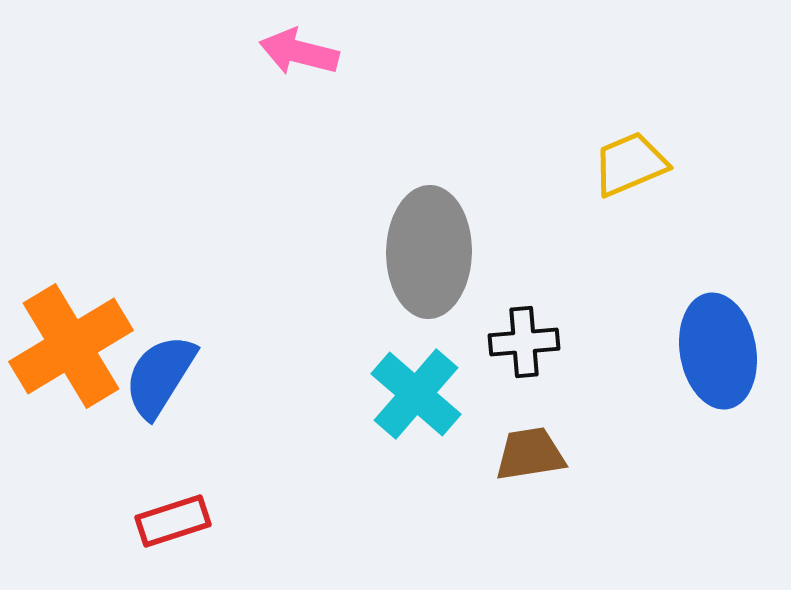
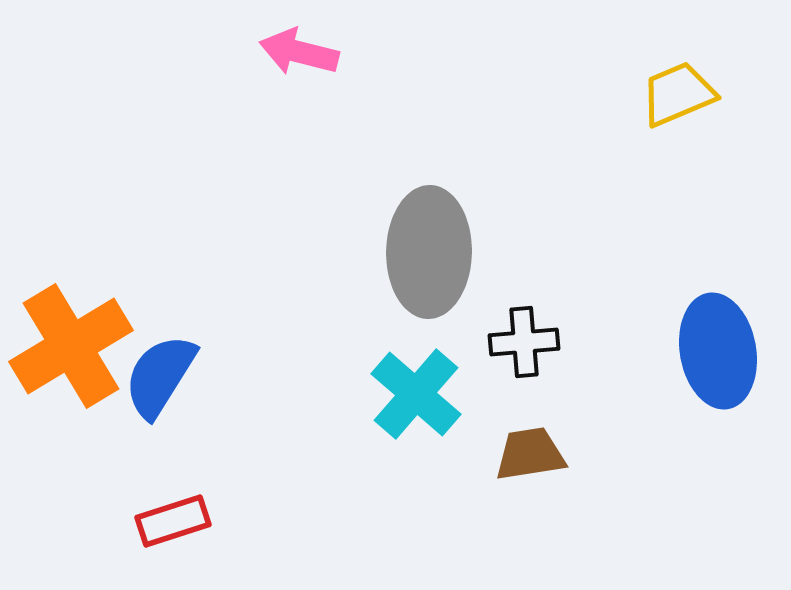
yellow trapezoid: moved 48 px right, 70 px up
